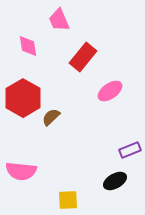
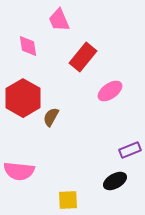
brown semicircle: rotated 18 degrees counterclockwise
pink semicircle: moved 2 px left
